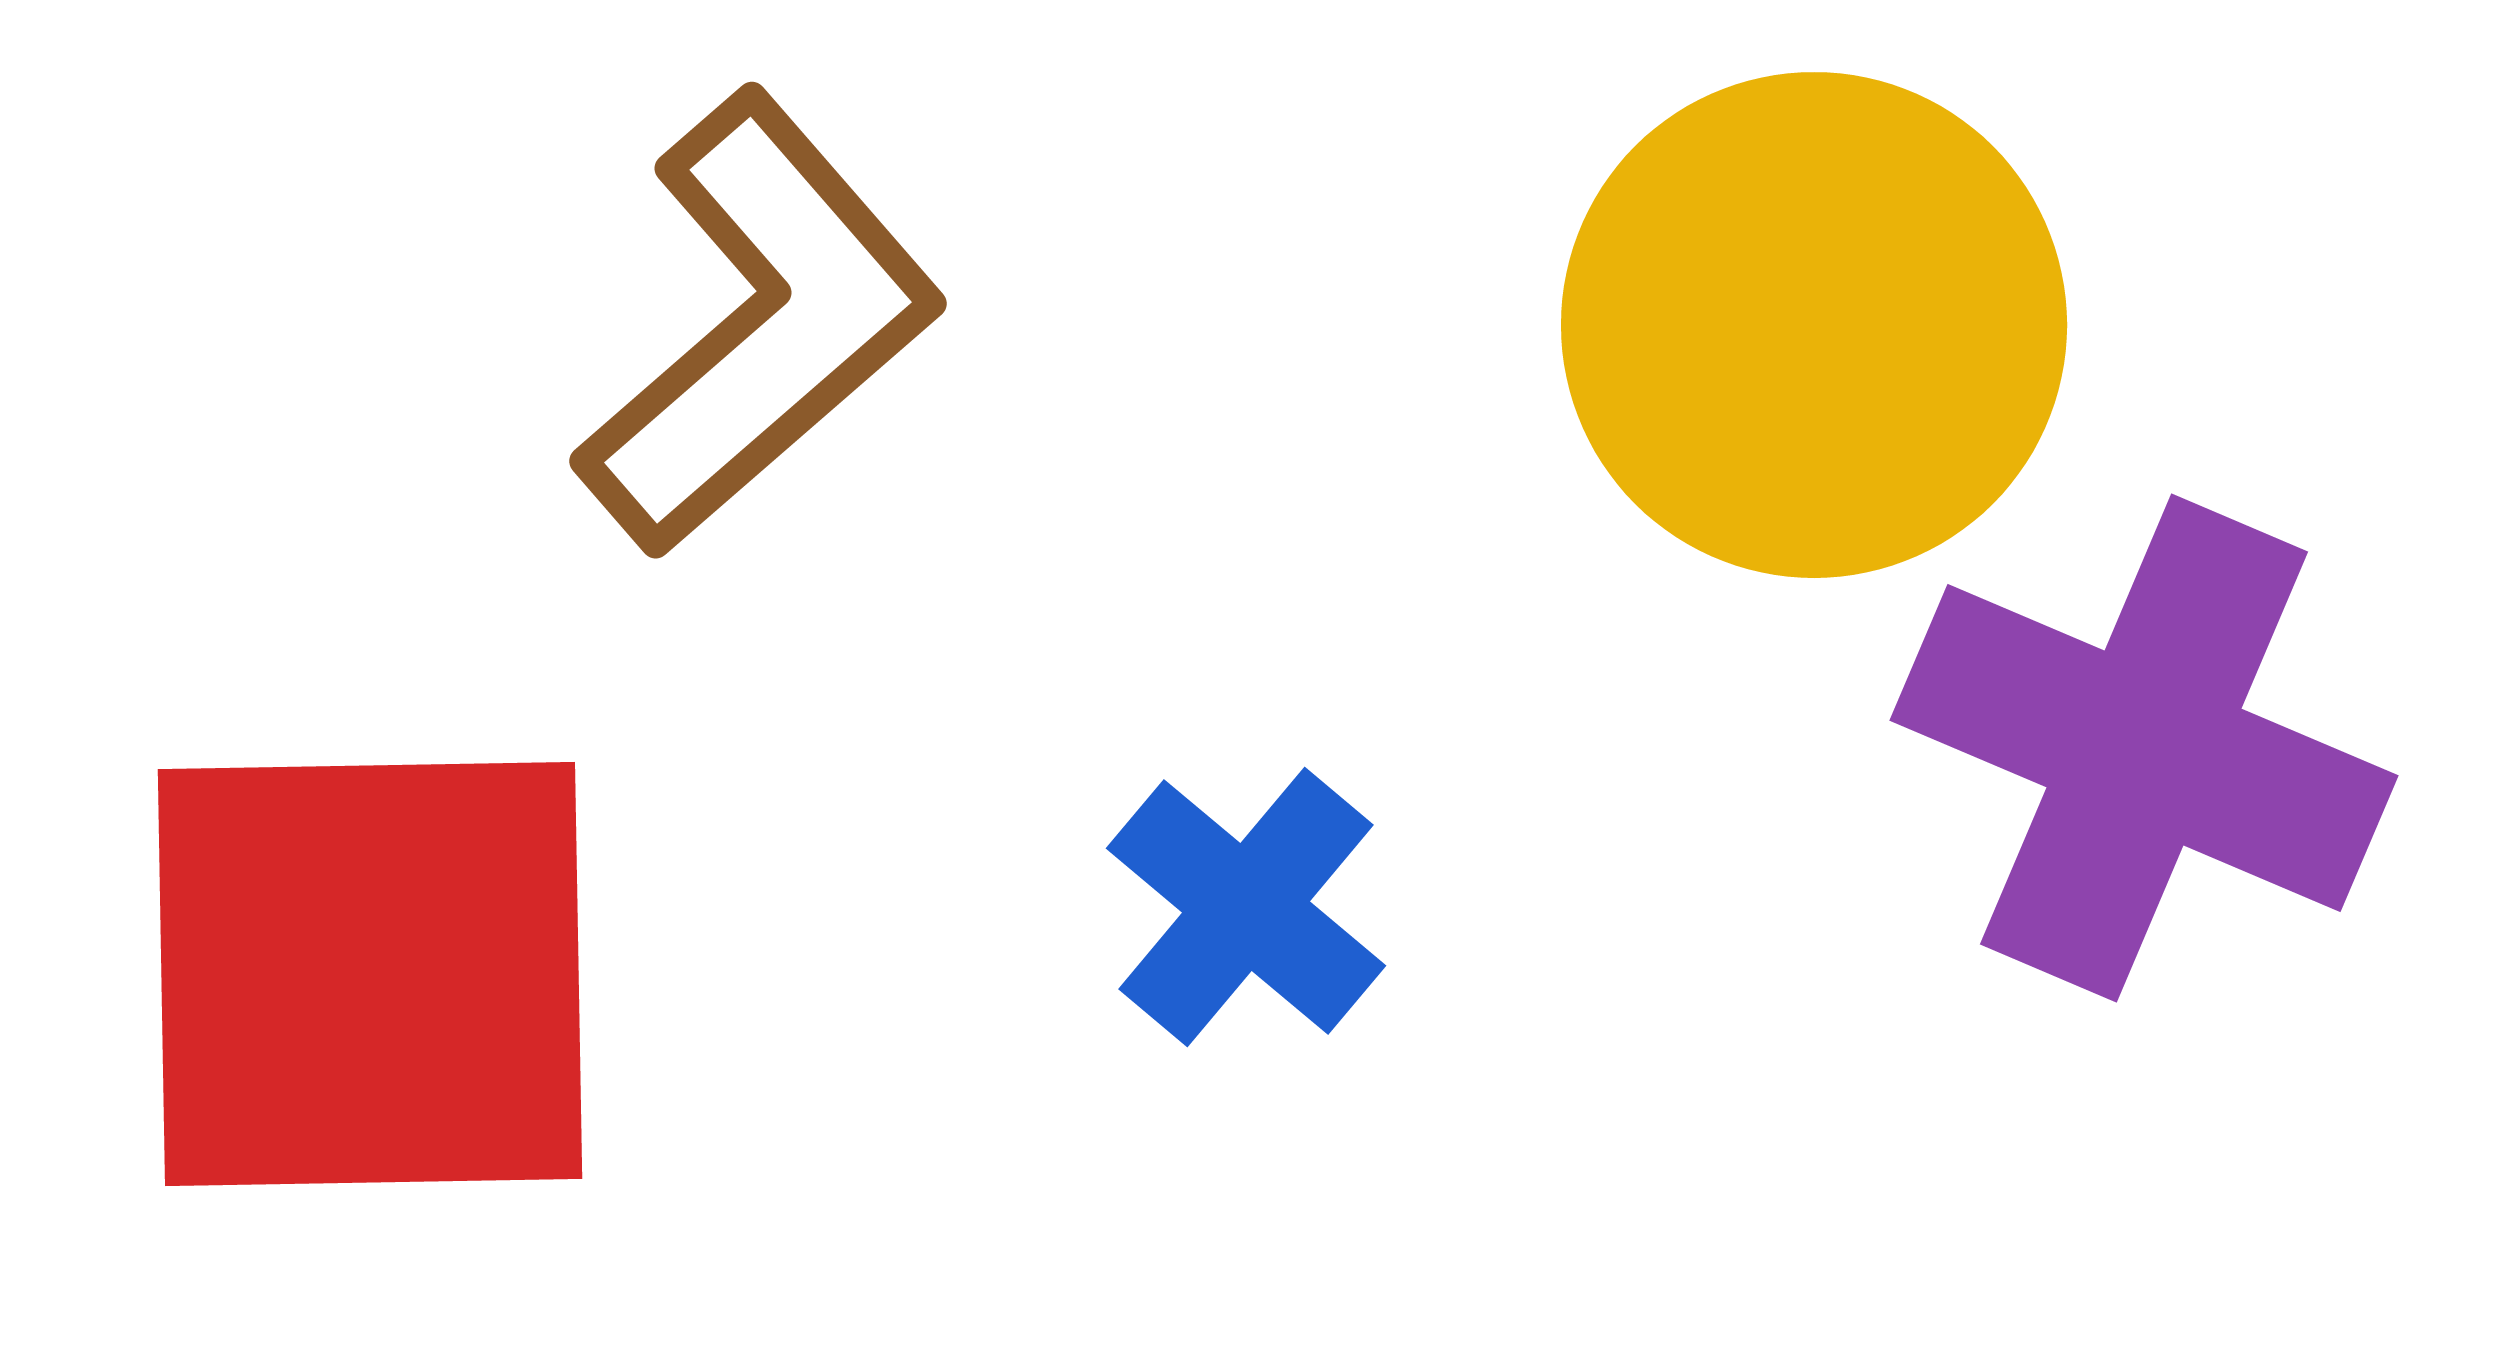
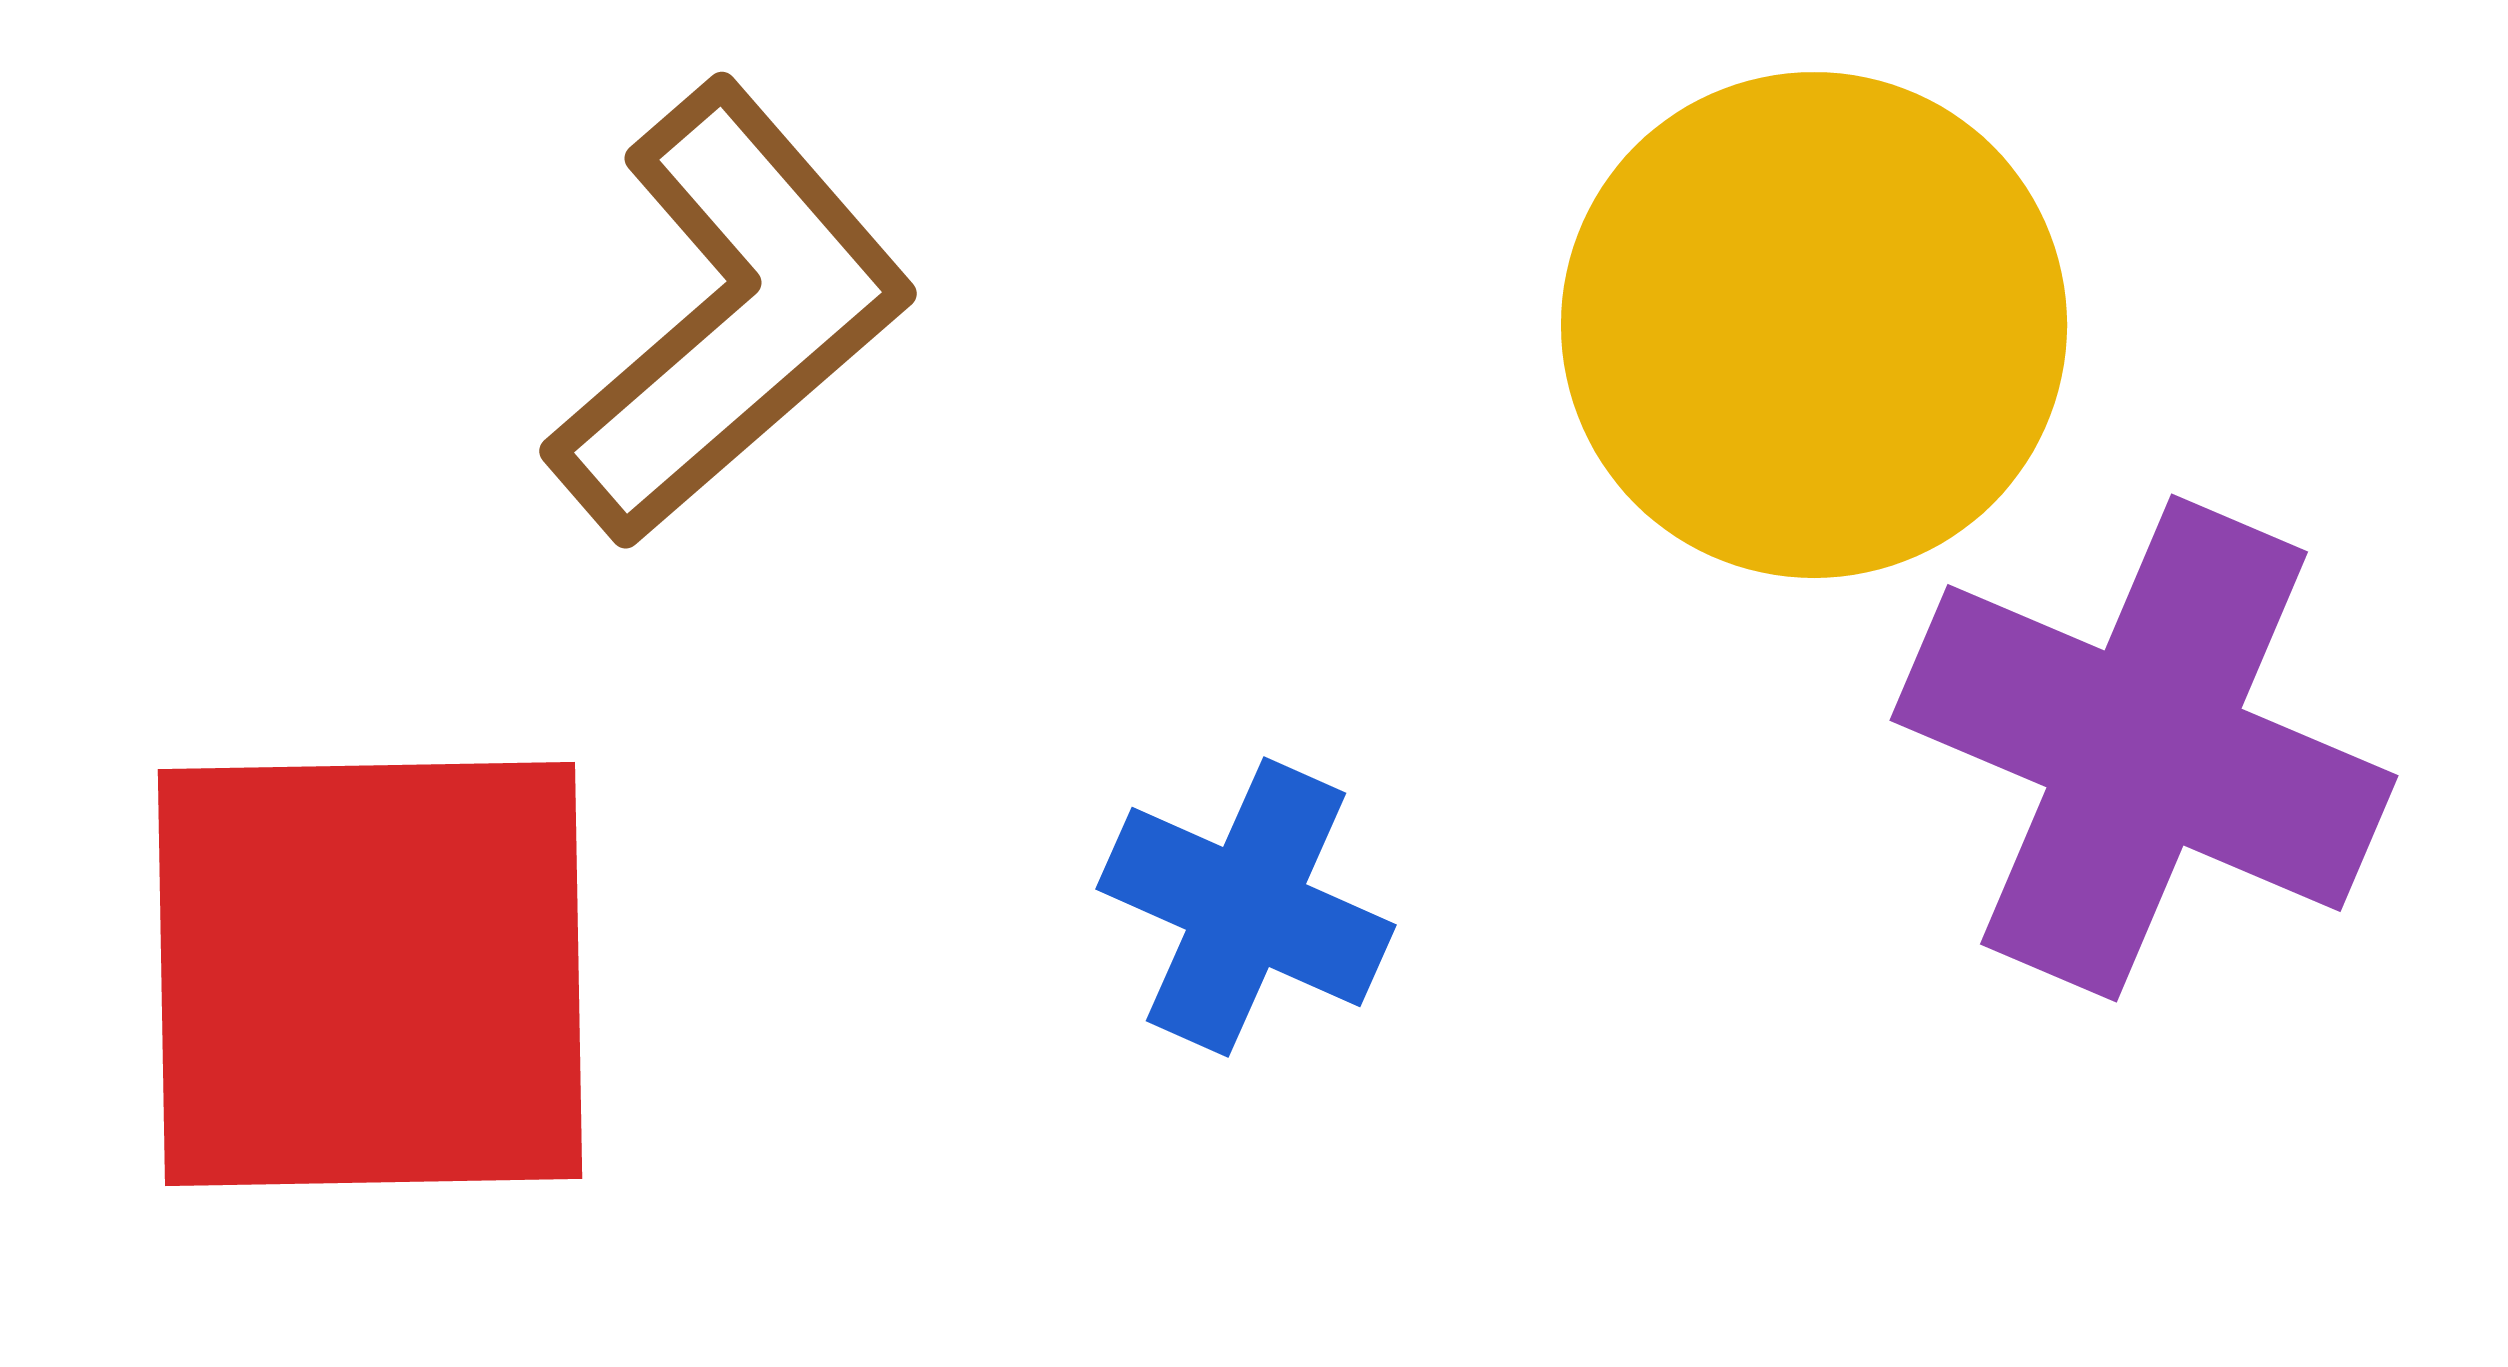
brown L-shape: moved 30 px left, 10 px up
blue cross: rotated 16 degrees counterclockwise
